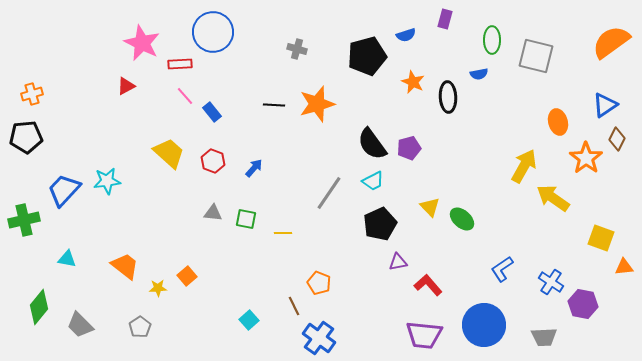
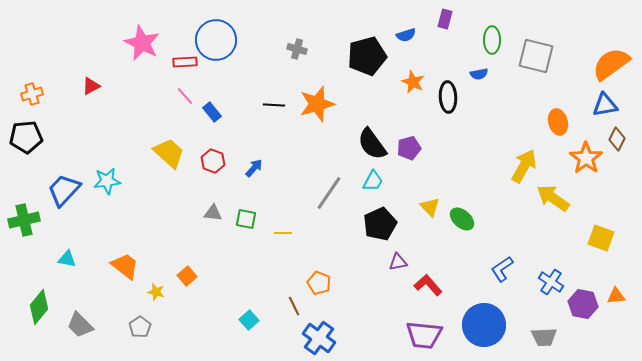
blue circle at (213, 32): moved 3 px right, 8 px down
orange semicircle at (611, 42): moved 22 px down
red rectangle at (180, 64): moved 5 px right, 2 px up
red triangle at (126, 86): moved 35 px left
blue triangle at (605, 105): rotated 24 degrees clockwise
cyan trapezoid at (373, 181): rotated 35 degrees counterclockwise
orange triangle at (624, 267): moved 8 px left, 29 px down
yellow star at (158, 288): moved 2 px left, 4 px down; rotated 18 degrees clockwise
